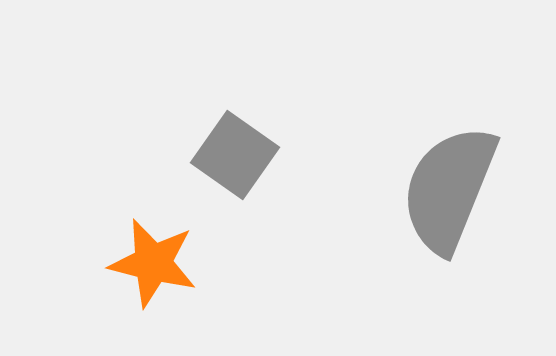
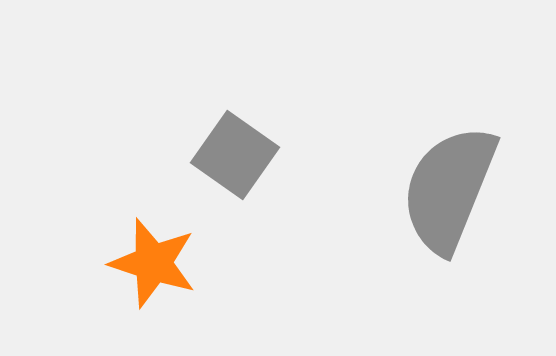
orange star: rotated 4 degrees clockwise
